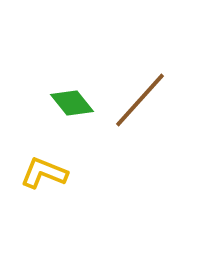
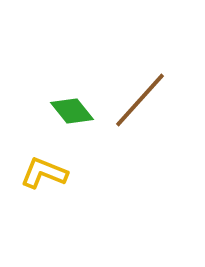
green diamond: moved 8 px down
